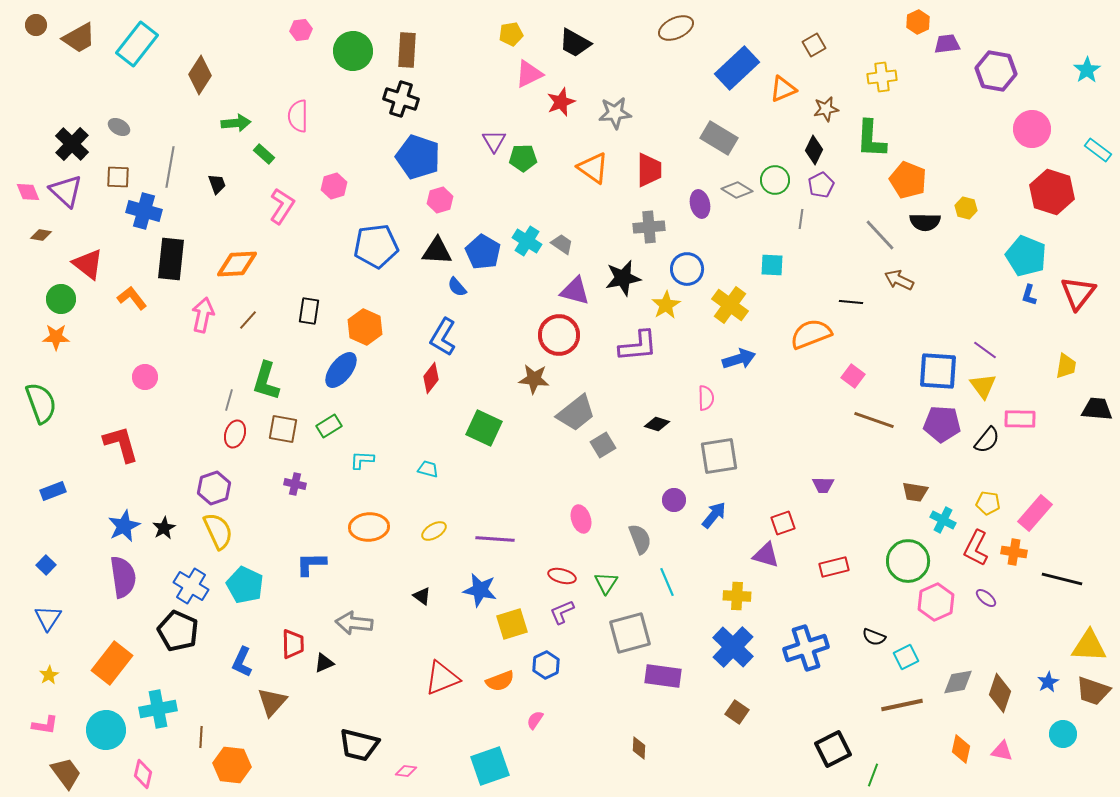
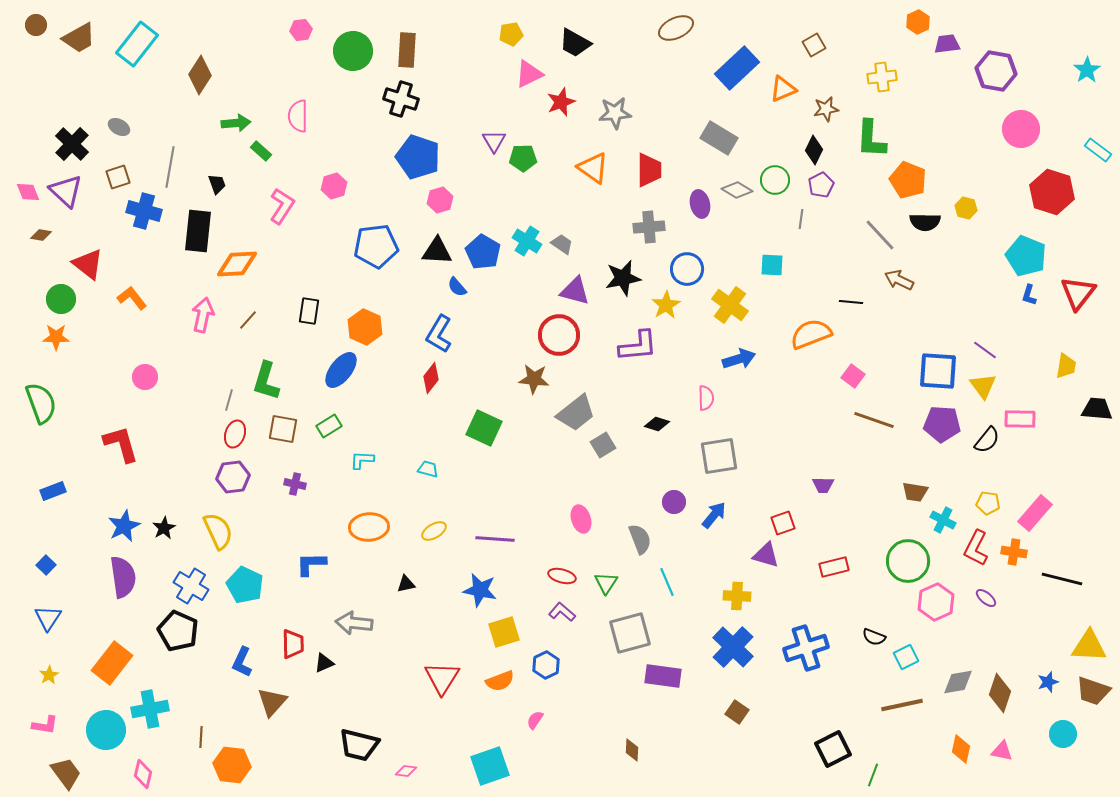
pink circle at (1032, 129): moved 11 px left
green rectangle at (264, 154): moved 3 px left, 3 px up
brown square at (118, 177): rotated 20 degrees counterclockwise
black rectangle at (171, 259): moved 27 px right, 28 px up
blue L-shape at (443, 337): moved 4 px left, 3 px up
purple hexagon at (214, 488): moved 19 px right, 11 px up; rotated 12 degrees clockwise
purple circle at (674, 500): moved 2 px down
black triangle at (422, 596): moved 16 px left, 12 px up; rotated 48 degrees counterclockwise
purple L-shape at (562, 612): rotated 64 degrees clockwise
yellow square at (512, 624): moved 8 px left, 8 px down
red triangle at (442, 678): rotated 36 degrees counterclockwise
blue star at (1048, 682): rotated 10 degrees clockwise
cyan cross at (158, 709): moved 8 px left
brown diamond at (639, 748): moved 7 px left, 2 px down
